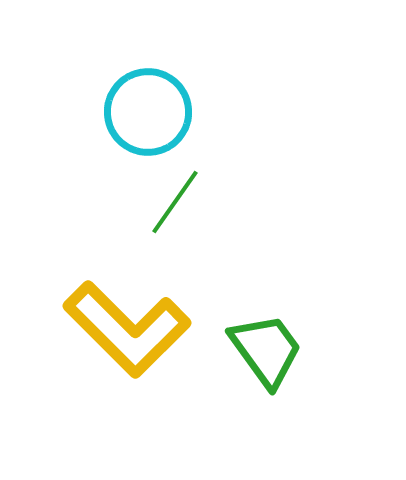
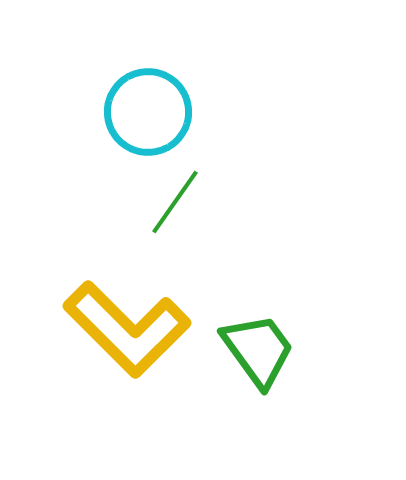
green trapezoid: moved 8 px left
